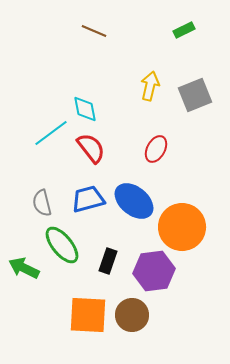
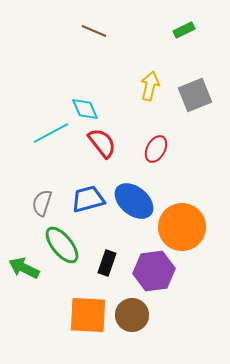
cyan diamond: rotated 12 degrees counterclockwise
cyan line: rotated 9 degrees clockwise
red semicircle: moved 11 px right, 5 px up
gray semicircle: rotated 32 degrees clockwise
black rectangle: moved 1 px left, 2 px down
